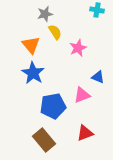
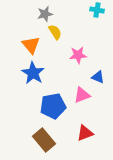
pink star: moved 7 px down; rotated 18 degrees clockwise
